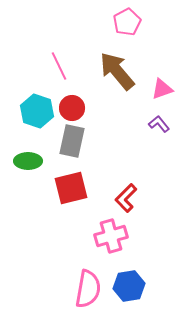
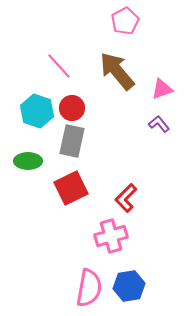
pink pentagon: moved 2 px left, 1 px up
pink line: rotated 16 degrees counterclockwise
red square: rotated 12 degrees counterclockwise
pink semicircle: moved 1 px right, 1 px up
